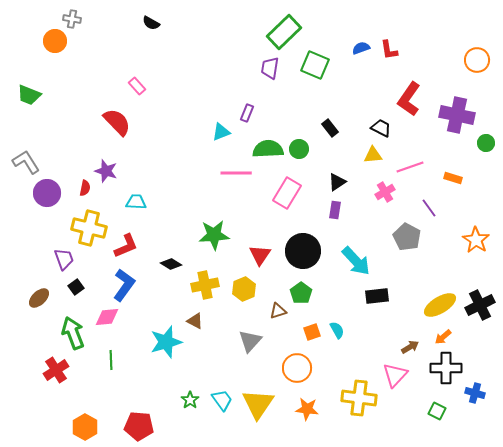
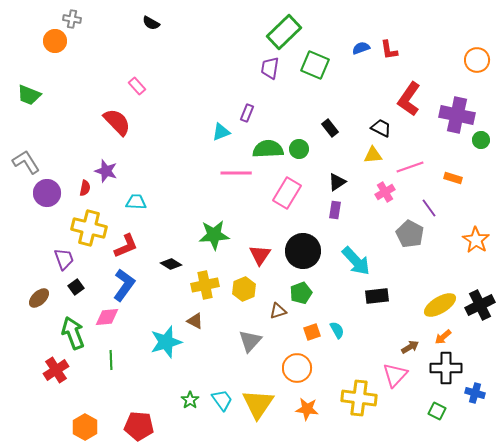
green circle at (486, 143): moved 5 px left, 3 px up
gray pentagon at (407, 237): moved 3 px right, 3 px up
green pentagon at (301, 293): rotated 15 degrees clockwise
